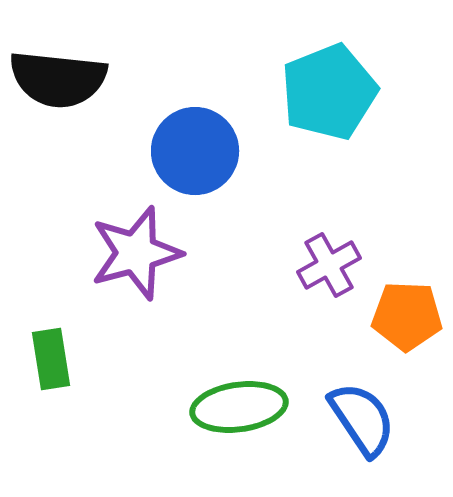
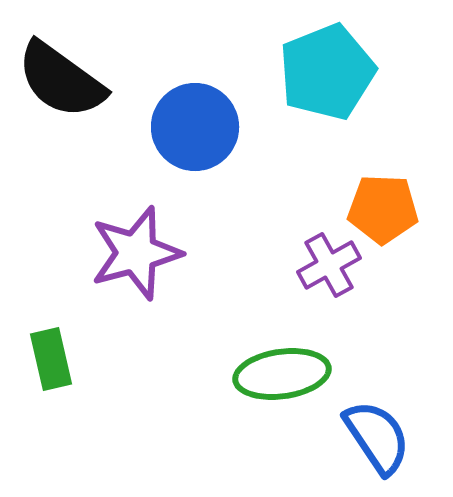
black semicircle: moved 3 px right, 1 px down; rotated 30 degrees clockwise
cyan pentagon: moved 2 px left, 20 px up
blue circle: moved 24 px up
orange pentagon: moved 24 px left, 107 px up
green rectangle: rotated 4 degrees counterclockwise
green ellipse: moved 43 px right, 33 px up
blue semicircle: moved 15 px right, 18 px down
